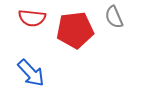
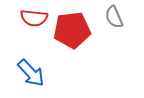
red semicircle: moved 2 px right
red pentagon: moved 3 px left
